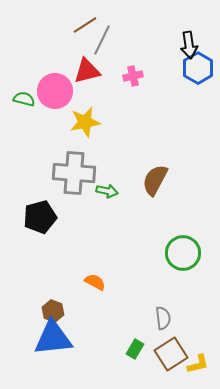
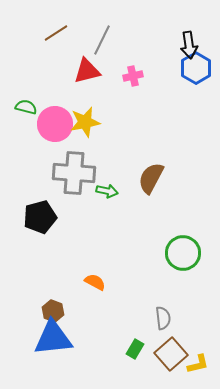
brown line: moved 29 px left, 8 px down
blue hexagon: moved 2 px left
pink circle: moved 33 px down
green semicircle: moved 2 px right, 8 px down
brown semicircle: moved 4 px left, 2 px up
brown square: rotated 8 degrees counterclockwise
